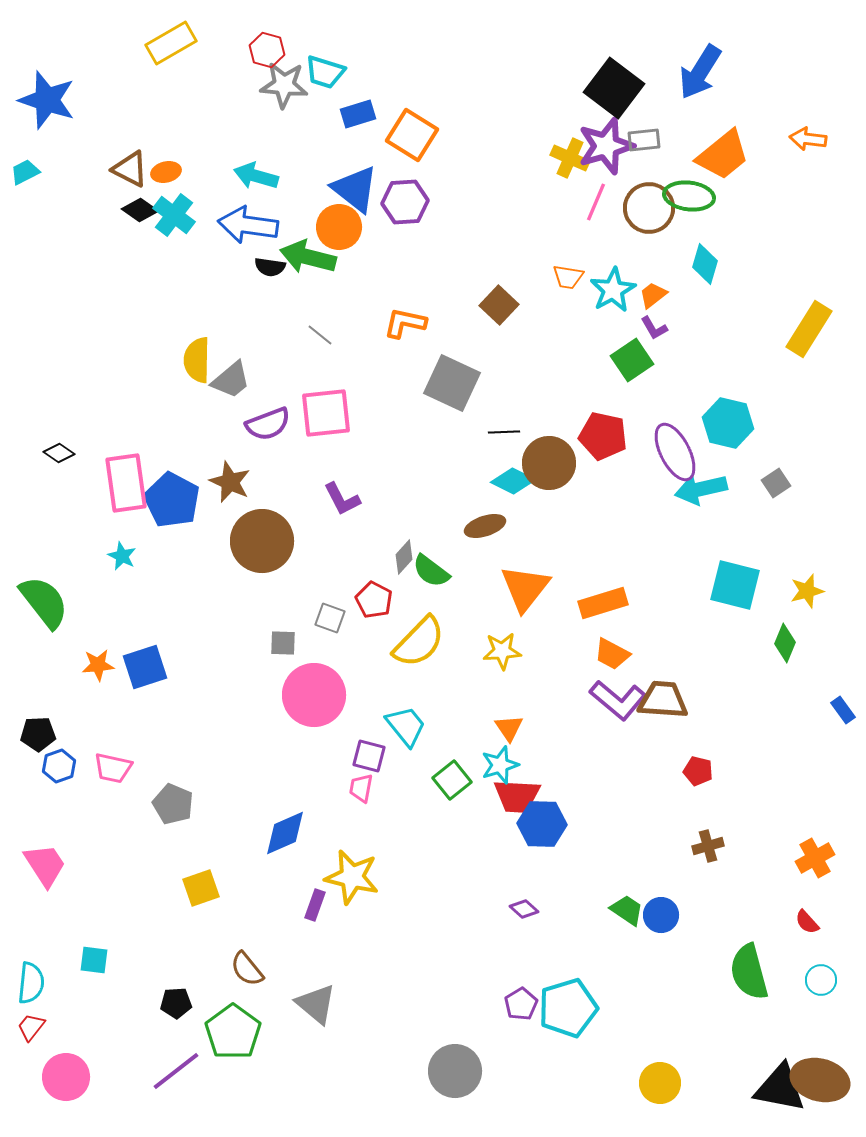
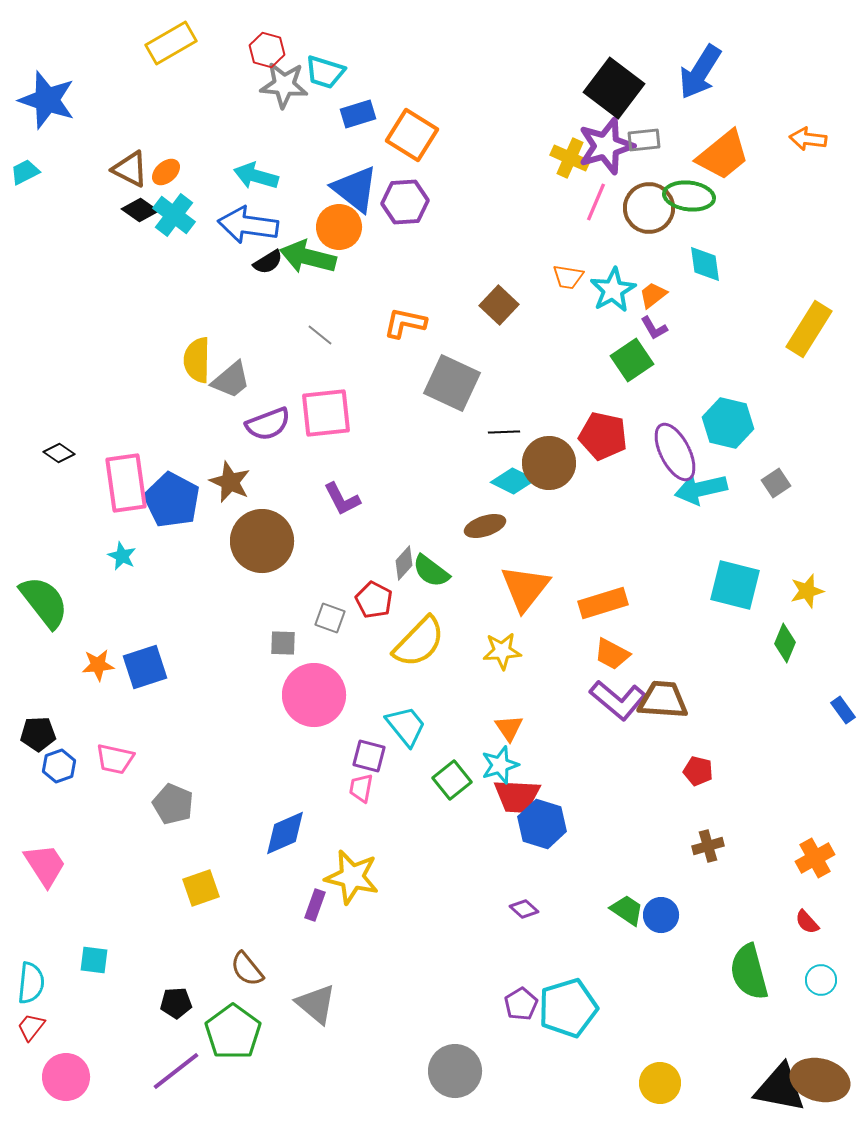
orange ellipse at (166, 172): rotated 28 degrees counterclockwise
cyan diamond at (705, 264): rotated 24 degrees counterclockwise
black semicircle at (270, 267): moved 2 px left, 5 px up; rotated 40 degrees counterclockwise
gray diamond at (404, 557): moved 6 px down
pink trapezoid at (113, 768): moved 2 px right, 9 px up
blue hexagon at (542, 824): rotated 15 degrees clockwise
